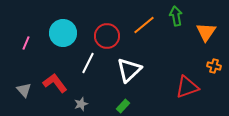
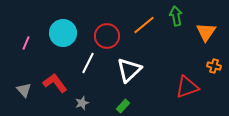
gray star: moved 1 px right, 1 px up
